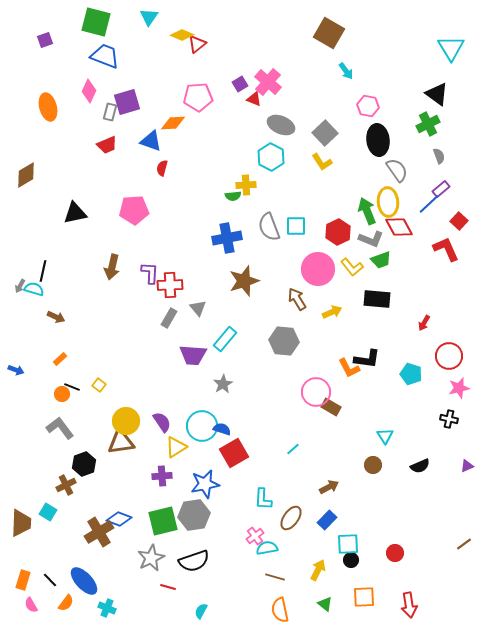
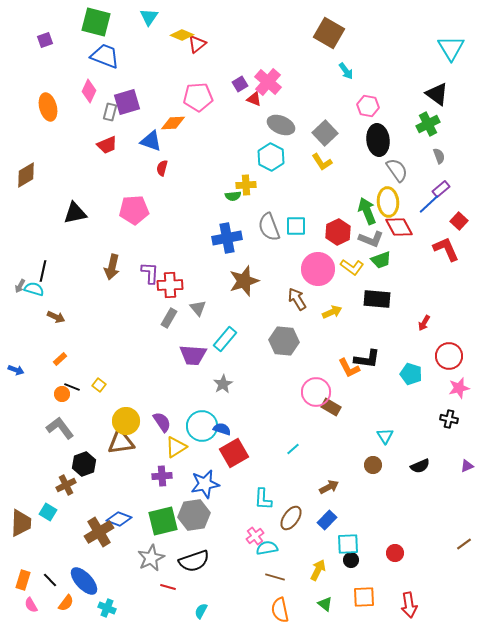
yellow L-shape at (352, 267): rotated 15 degrees counterclockwise
